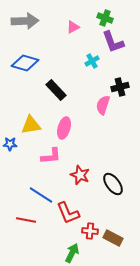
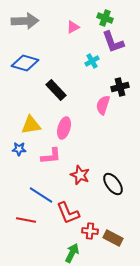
blue star: moved 9 px right, 5 px down
